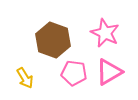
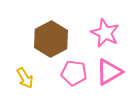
brown hexagon: moved 2 px left, 1 px up; rotated 12 degrees clockwise
